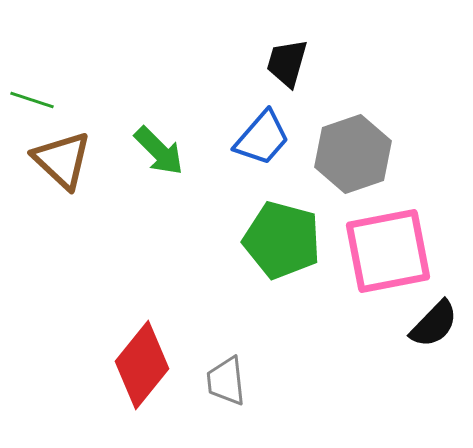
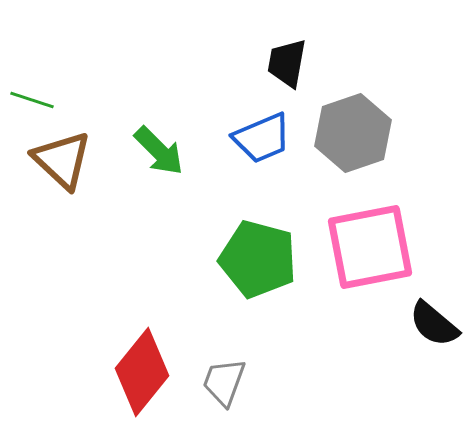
black trapezoid: rotated 6 degrees counterclockwise
blue trapezoid: rotated 26 degrees clockwise
gray hexagon: moved 21 px up
green pentagon: moved 24 px left, 19 px down
pink square: moved 18 px left, 4 px up
black semicircle: rotated 86 degrees clockwise
red diamond: moved 7 px down
gray trapezoid: moved 2 px left, 1 px down; rotated 26 degrees clockwise
